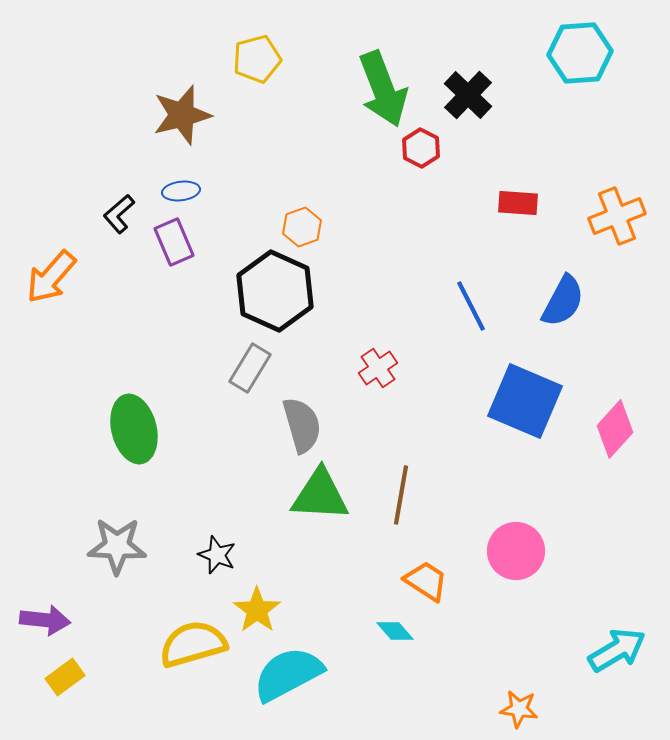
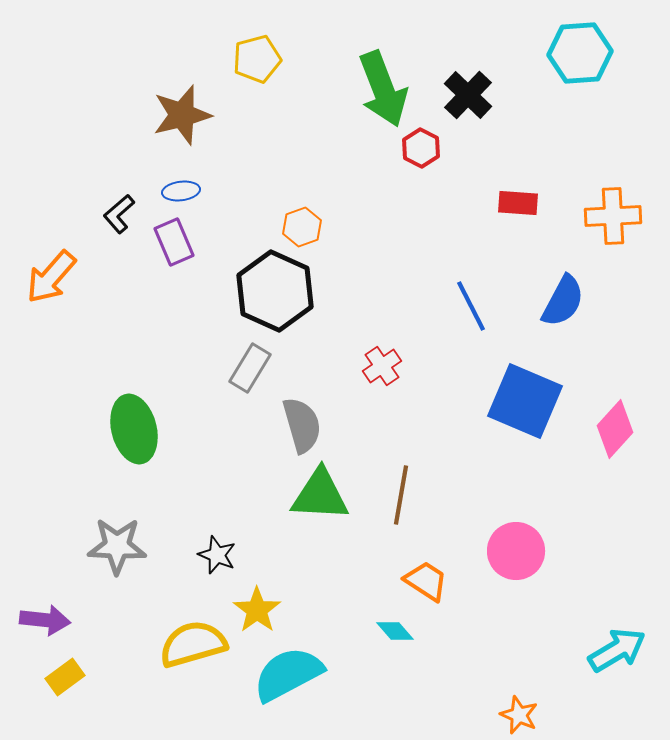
orange cross: moved 4 px left; rotated 18 degrees clockwise
red cross: moved 4 px right, 2 px up
orange star: moved 6 px down; rotated 15 degrees clockwise
